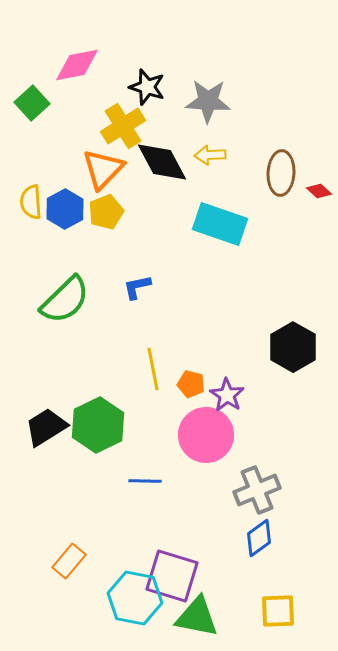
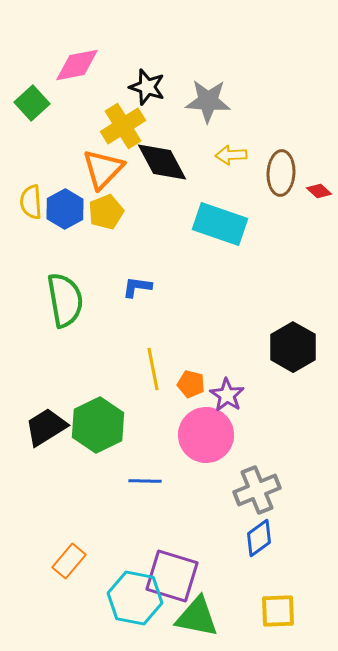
yellow arrow: moved 21 px right
blue L-shape: rotated 20 degrees clockwise
green semicircle: rotated 56 degrees counterclockwise
